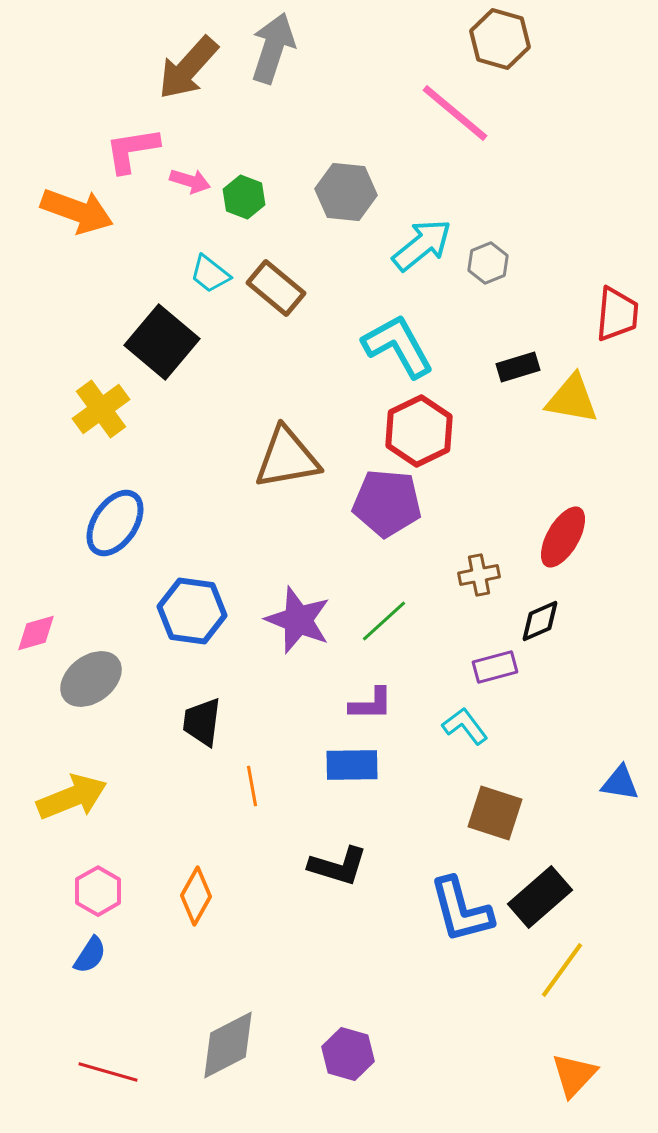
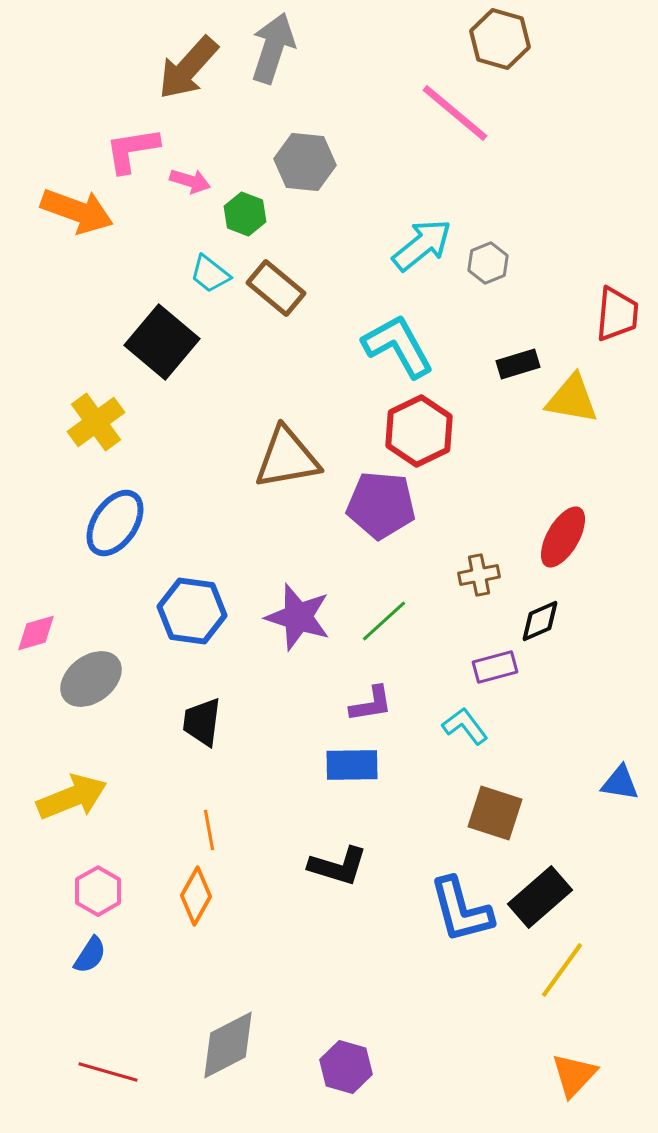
gray hexagon at (346, 192): moved 41 px left, 30 px up
green hexagon at (244, 197): moved 1 px right, 17 px down
black rectangle at (518, 367): moved 3 px up
yellow cross at (101, 409): moved 5 px left, 13 px down
purple pentagon at (387, 503): moved 6 px left, 2 px down
purple star at (298, 620): moved 3 px up; rotated 4 degrees counterclockwise
purple L-shape at (371, 704): rotated 9 degrees counterclockwise
orange line at (252, 786): moved 43 px left, 44 px down
purple hexagon at (348, 1054): moved 2 px left, 13 px down
